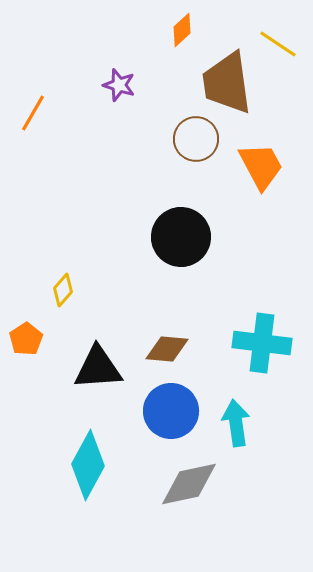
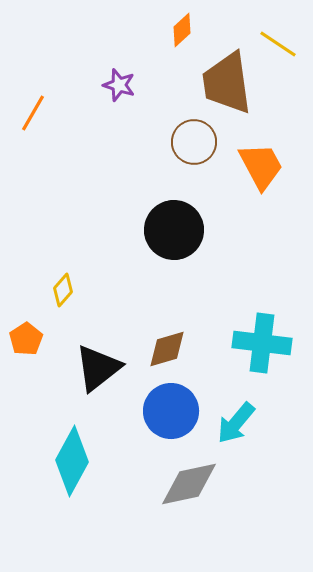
brown circle: moved 2 px left, 3 px down
black circle: moved 7 px left, 7 px up
brown diamond: rotated 21 degrees counterclockwise
black triangle: rotated 34 degrees counterclockwise
cyan arrow: rotated 132 degrees counterclockwise
cyan diamond: moved 16 px left, 4 px up
